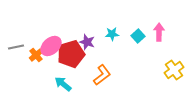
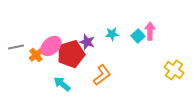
pink arrow: moved 9 px left, 1 px up
yellow cross: rotated 18 degrees counterclockwise
cyan arrow: moved 1 px left
